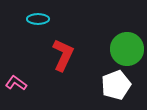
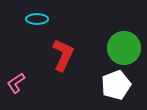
cyan ellipse: moved 1 px left
green circle: moved 3 px left, 1 px up
pink L-shape: rotated 70 degrees counterclockwise
